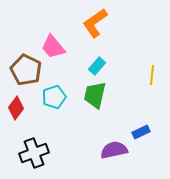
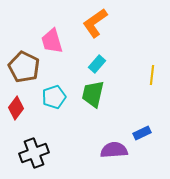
pink trapezoid: moved 1 px left, 6 px up; rotated 24 degrees clockwise
cyan rectangle: moved 2 px up
brown pentagon: moved 2 px left, 3 px up
green trapezoid: moved 2 px left, 1 px up
blue rectangle: moved 1 px right, 1 px down
purple semicircle: rotated 8 degrees clockwise
